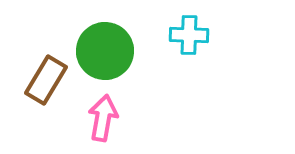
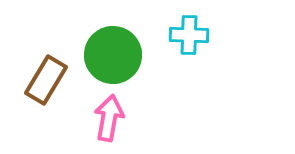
green circle: moved 8 px right, 4 px down
pink arrow: moved 6 px right
